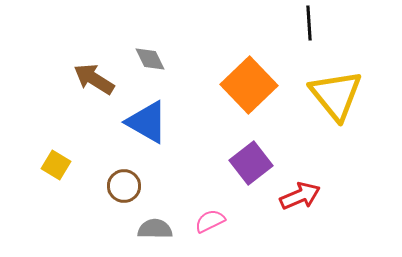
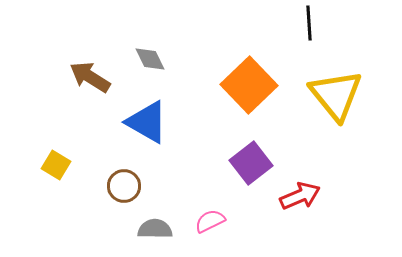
brown arrow: moved 4 px left, 2 px up
